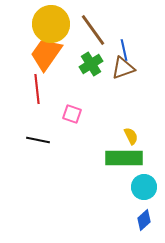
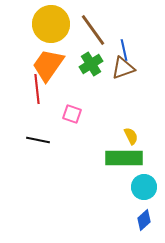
orange trapezoid: moved 2 px right, 11 px down
